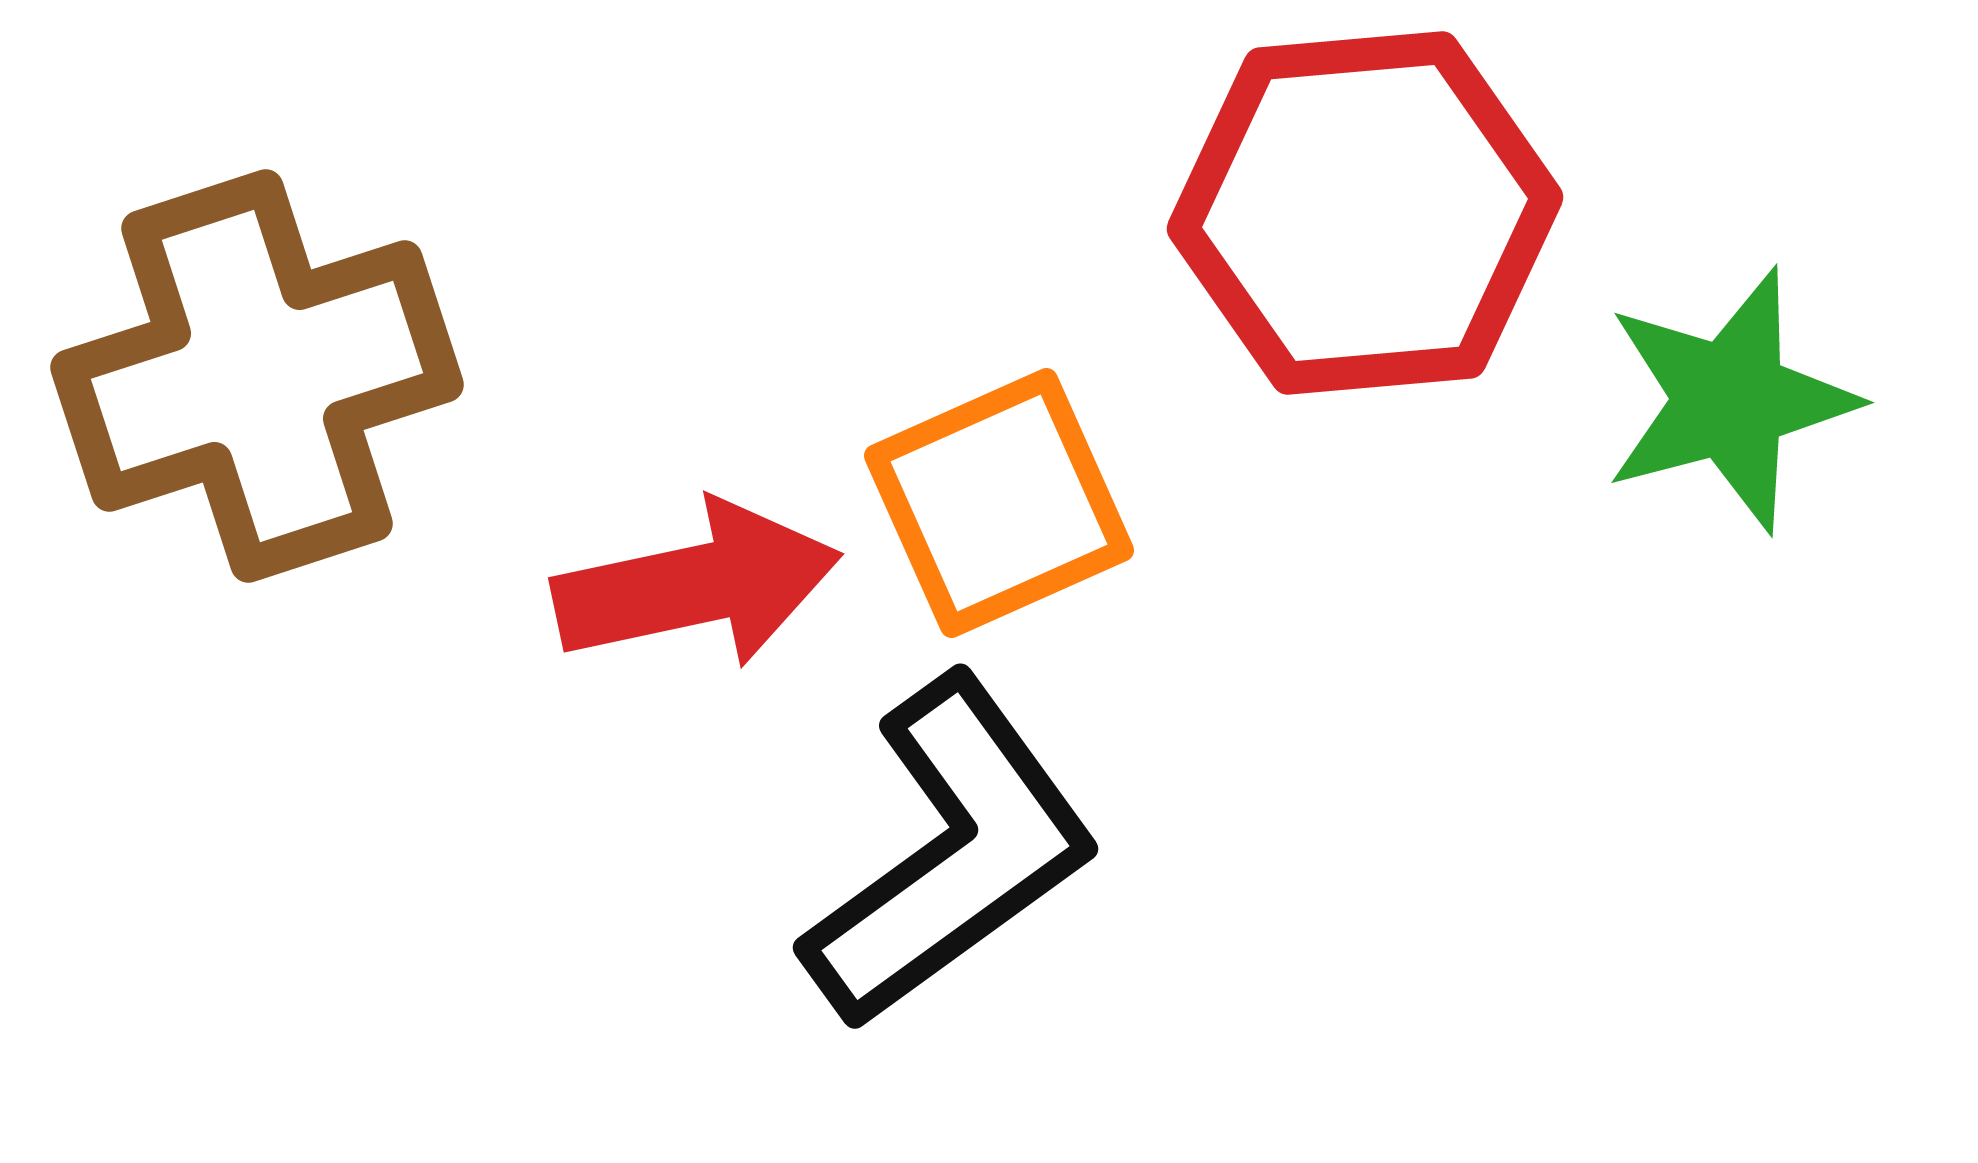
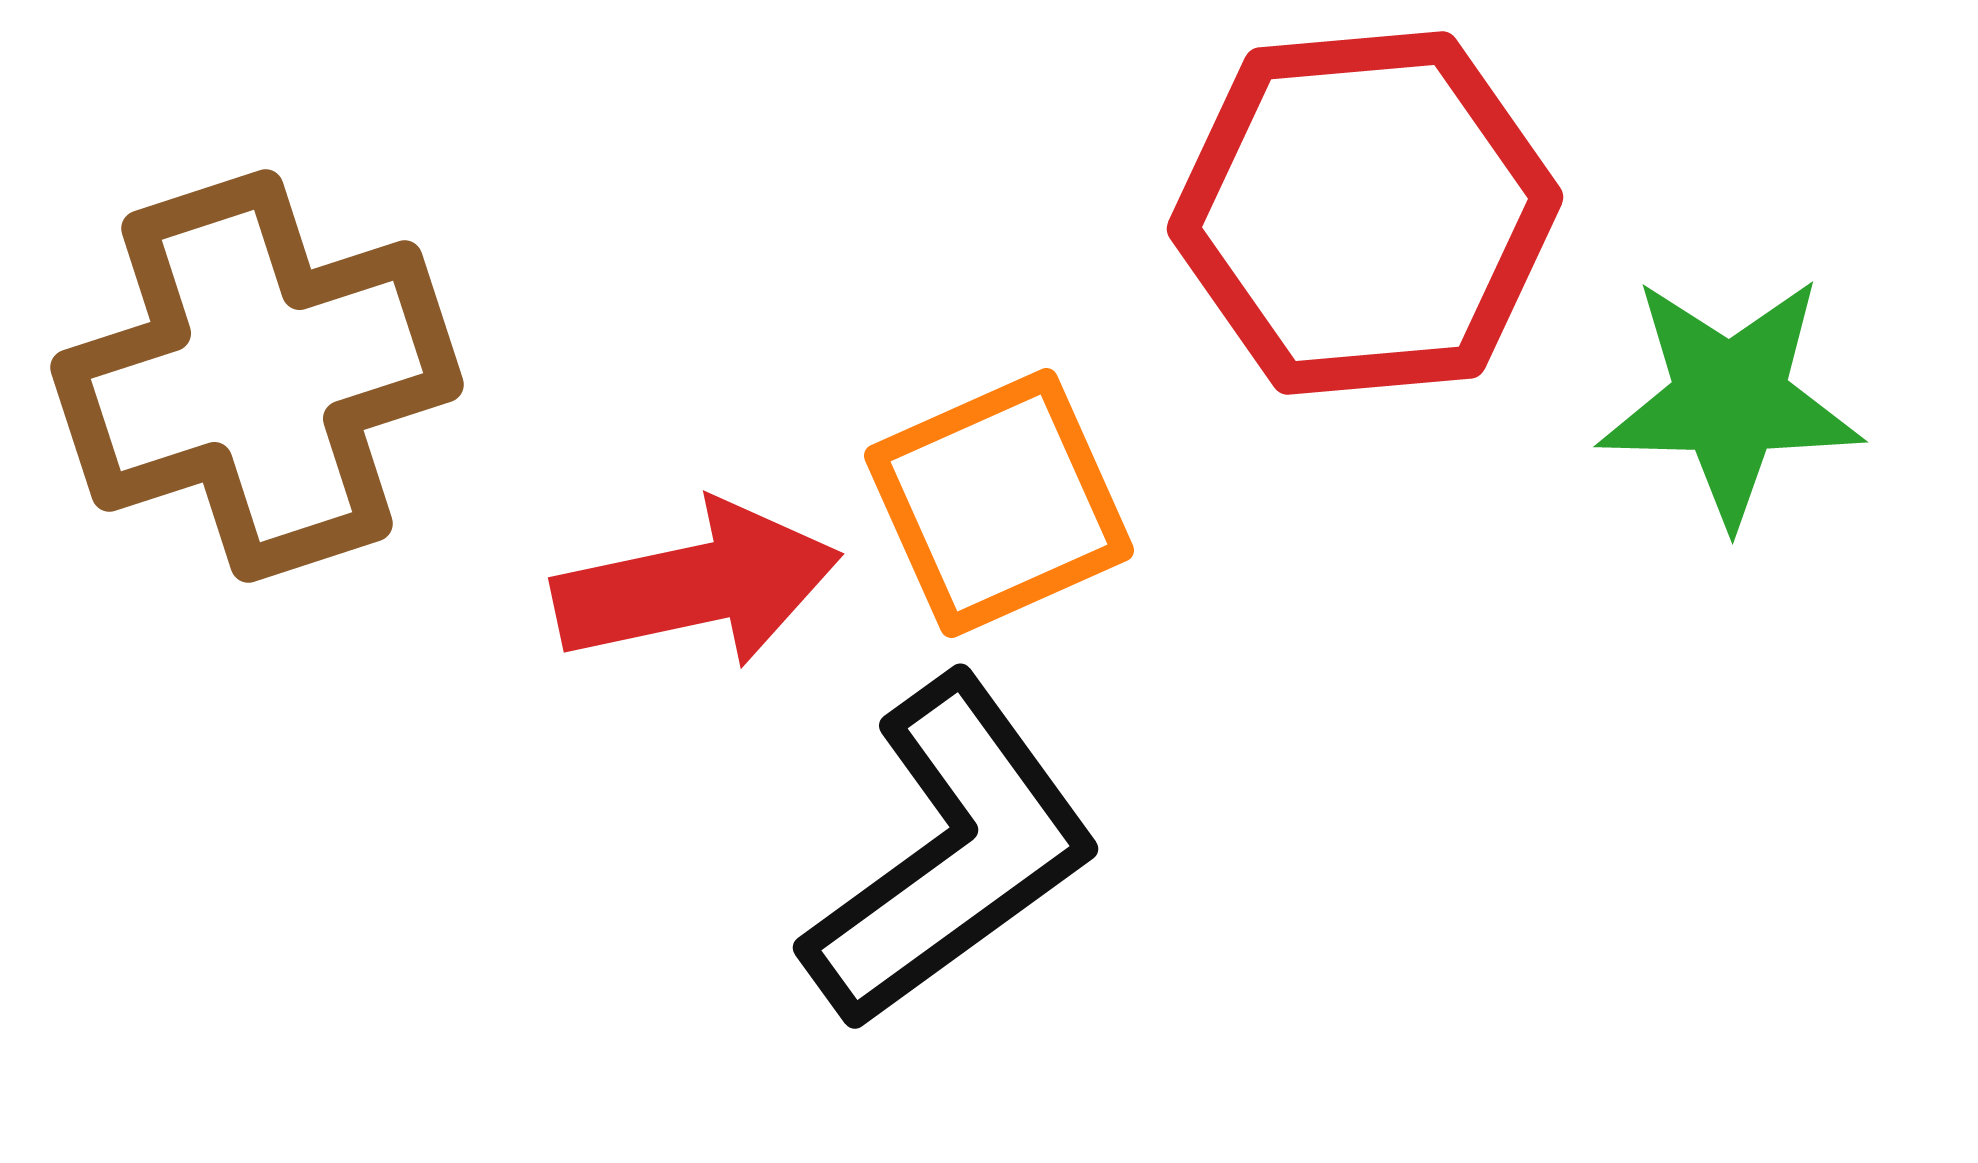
green star: rotated 16 degrees clockwise
